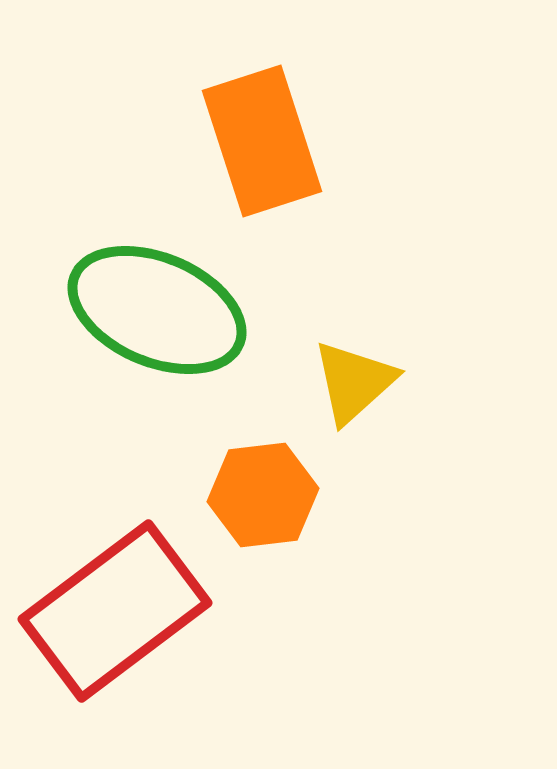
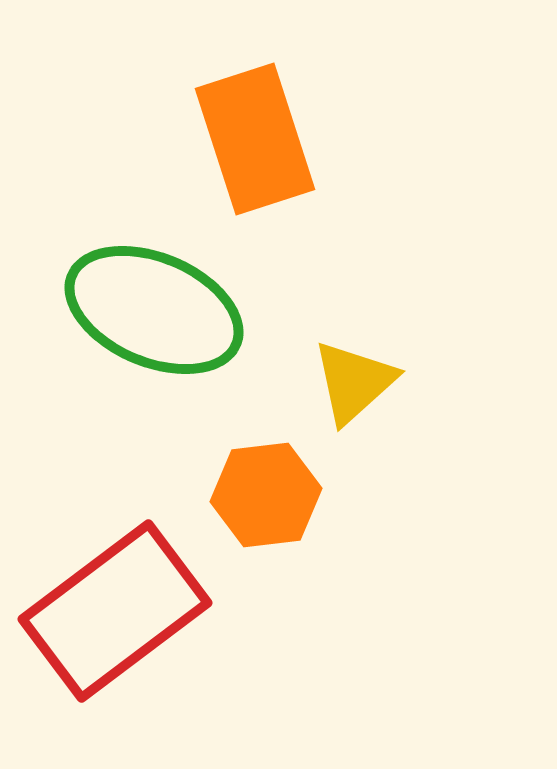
orange rectangle: moved 7 px left, 2 px up
green ellipse: moved 3 px left
orange hexagon: moved 3 px right
